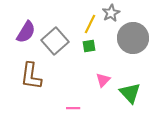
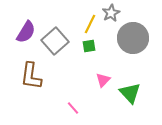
pink line: rotated 48 degrees clockwise
